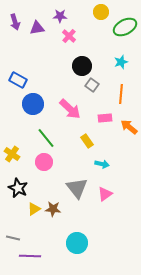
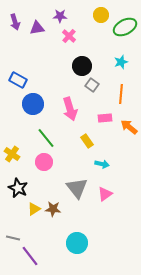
yellow circle: moved 3 px down
pink arrow: rotated 30 degrees clockwise
purple line: rotated 50 degrees clockwise
